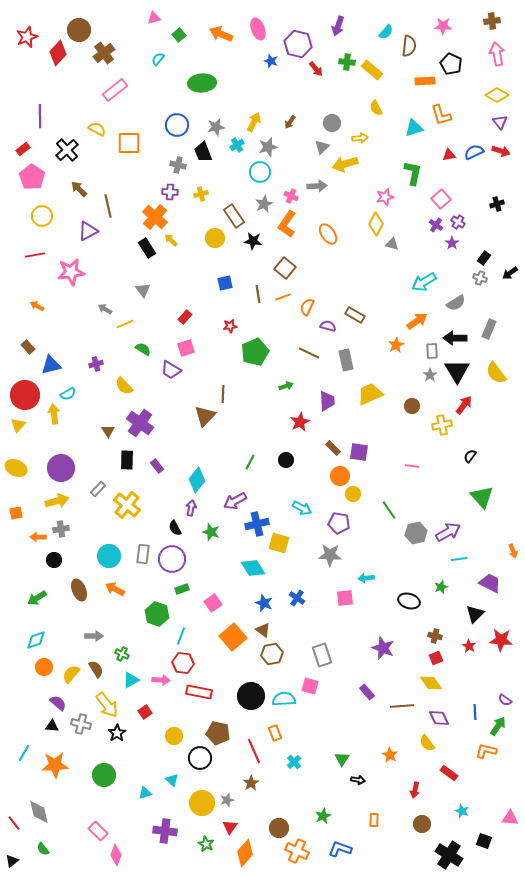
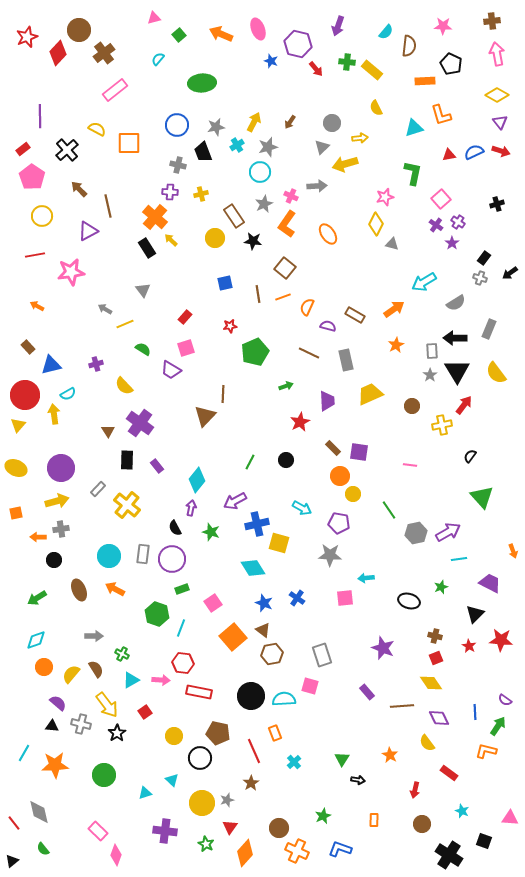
orange arrow at (417, 321): moved 23 px left, 12 px up
pink line at (412, 466): moved 2 px left, 1 px up
cyan line at (181, 636): moved 8 px up
